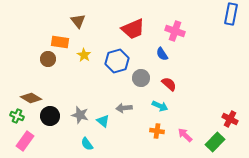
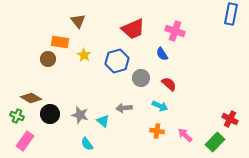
black circle: moved 2 px up
